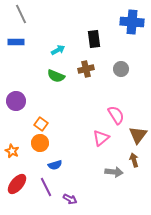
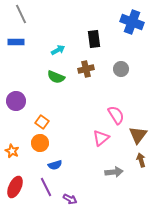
blue cross: rotated 15 degrees clockwise
green semicircle: moved 1 px down
orange square: moved 1 px right, 2 px up
brown arrow: moved 7 px right
gray arrow: rotated 12 degrees counterclockwise
red ellipse: moved 2 px left, 3 px down; rotated 15 degrees counterclockwise
